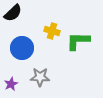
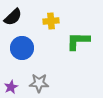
black semicircle: moved 4 px down
yellow cross: moved 1 px left, 10 px up; rotated 21 degrees counterclockwise
gray star: moved 1 px left, 6 px down
purple star: moved 3 px down
